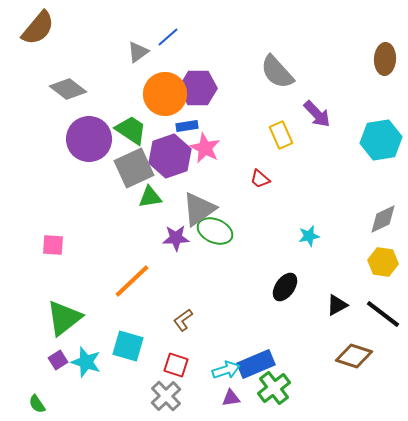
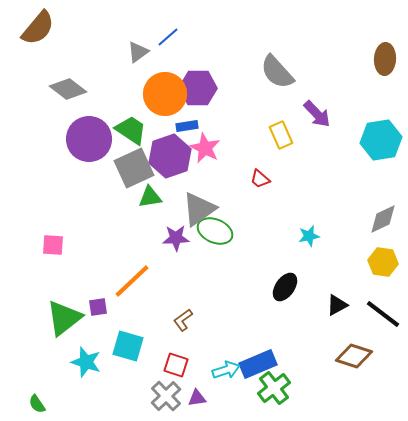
purple square at (58, 360): moved 40 px right, 53 px up; rotated 24 degrees clockwise
blue rectangle at (256, 364): moved 2 px right
purple triangle at (231, 398): moved 34 px left
